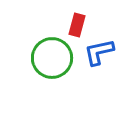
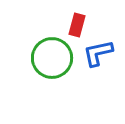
blue L-shape: moved 1 px left, 1 px down
